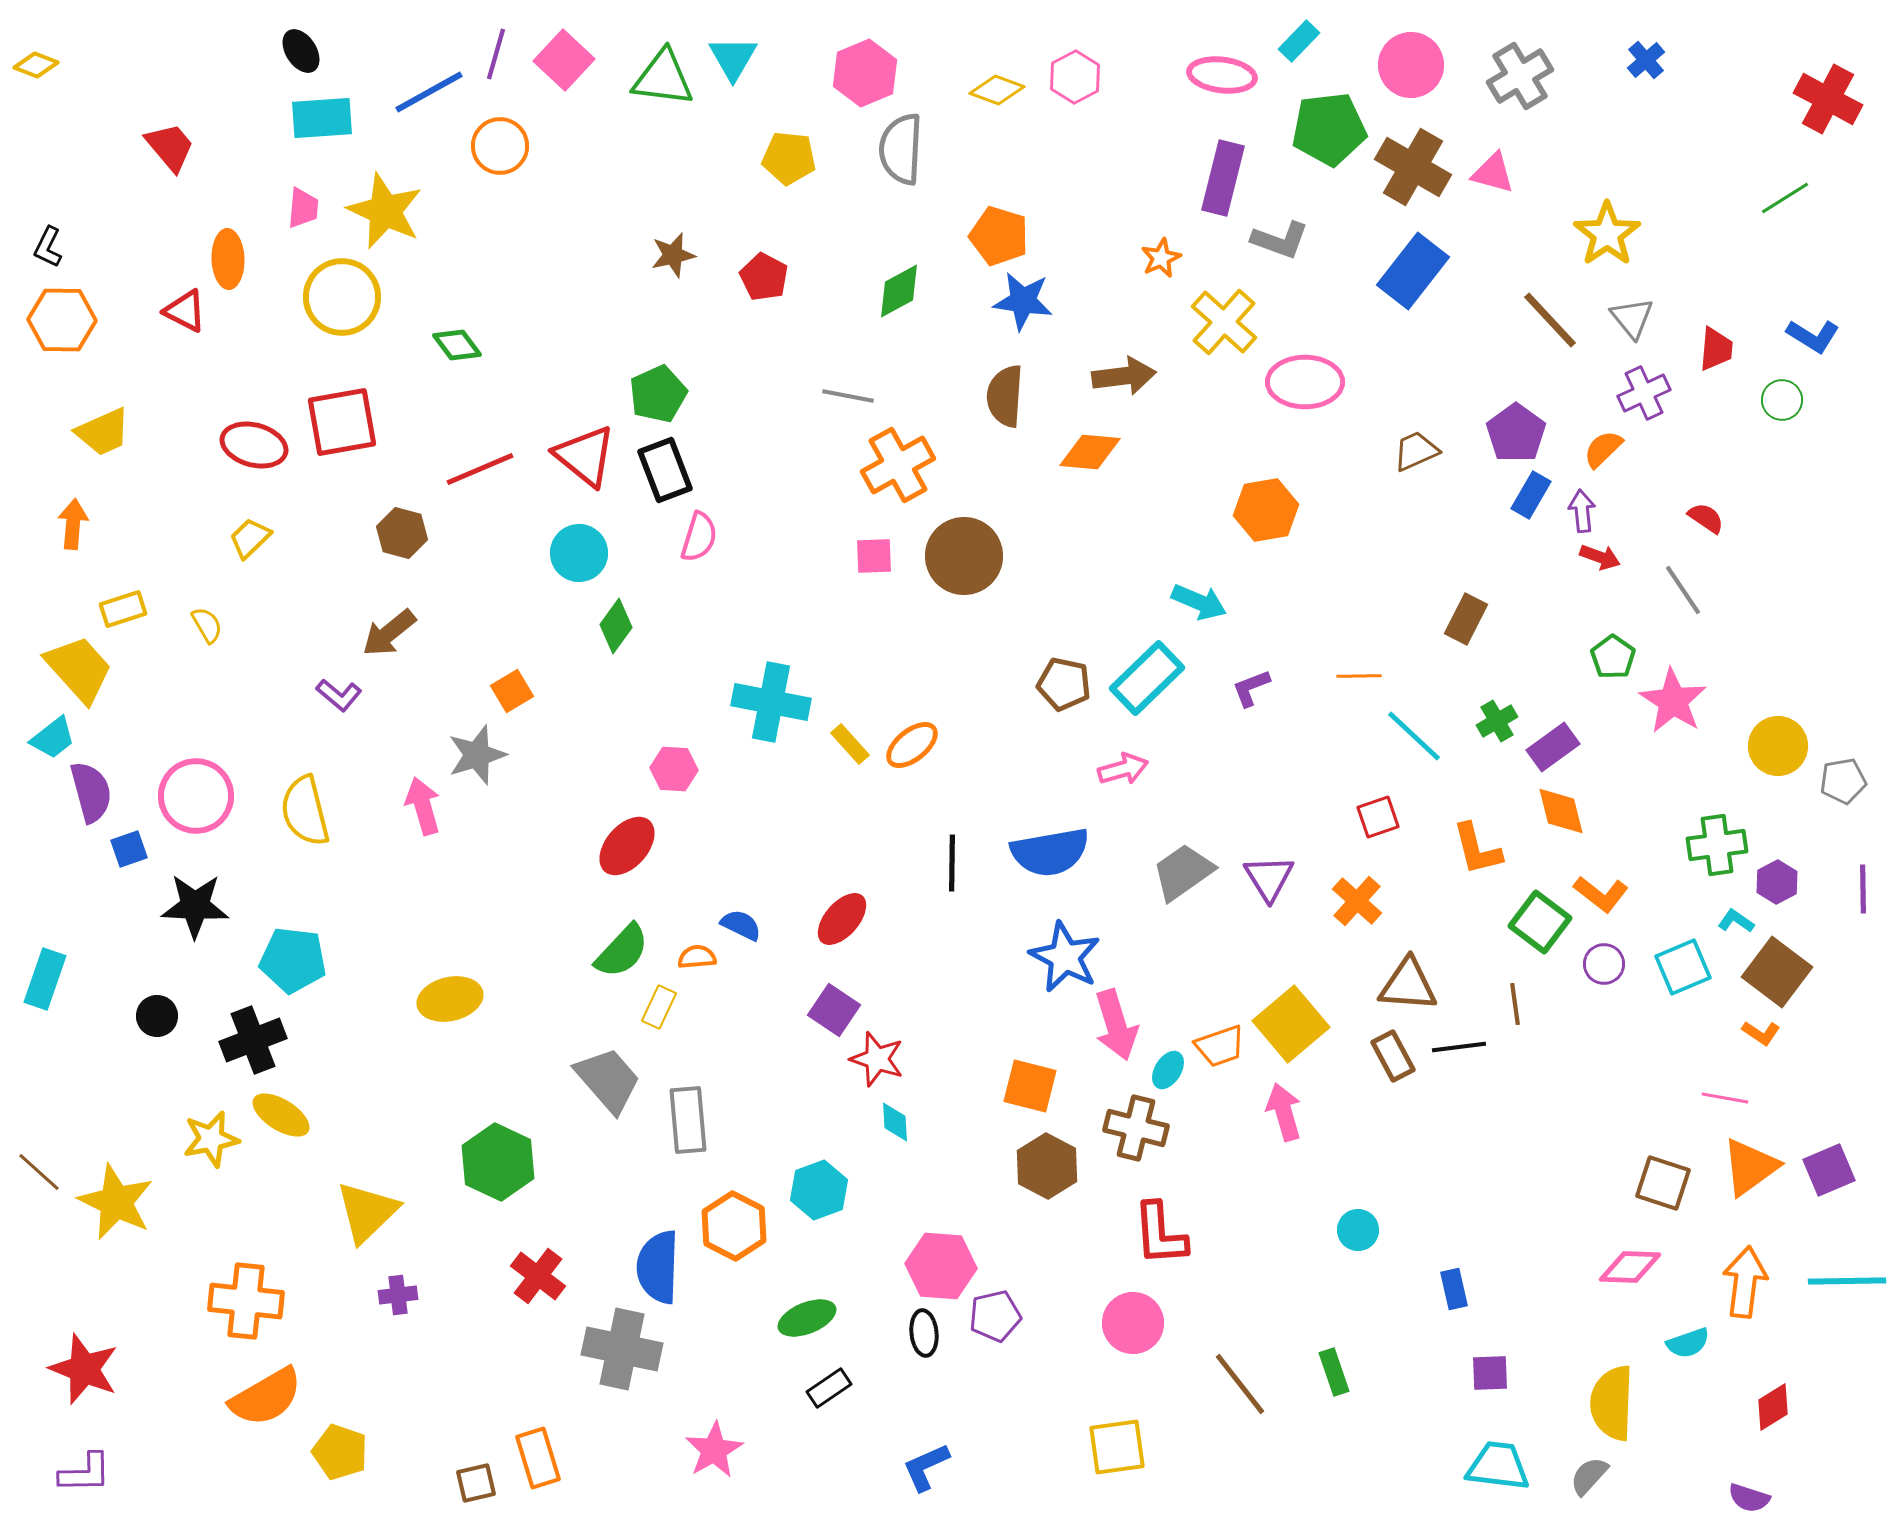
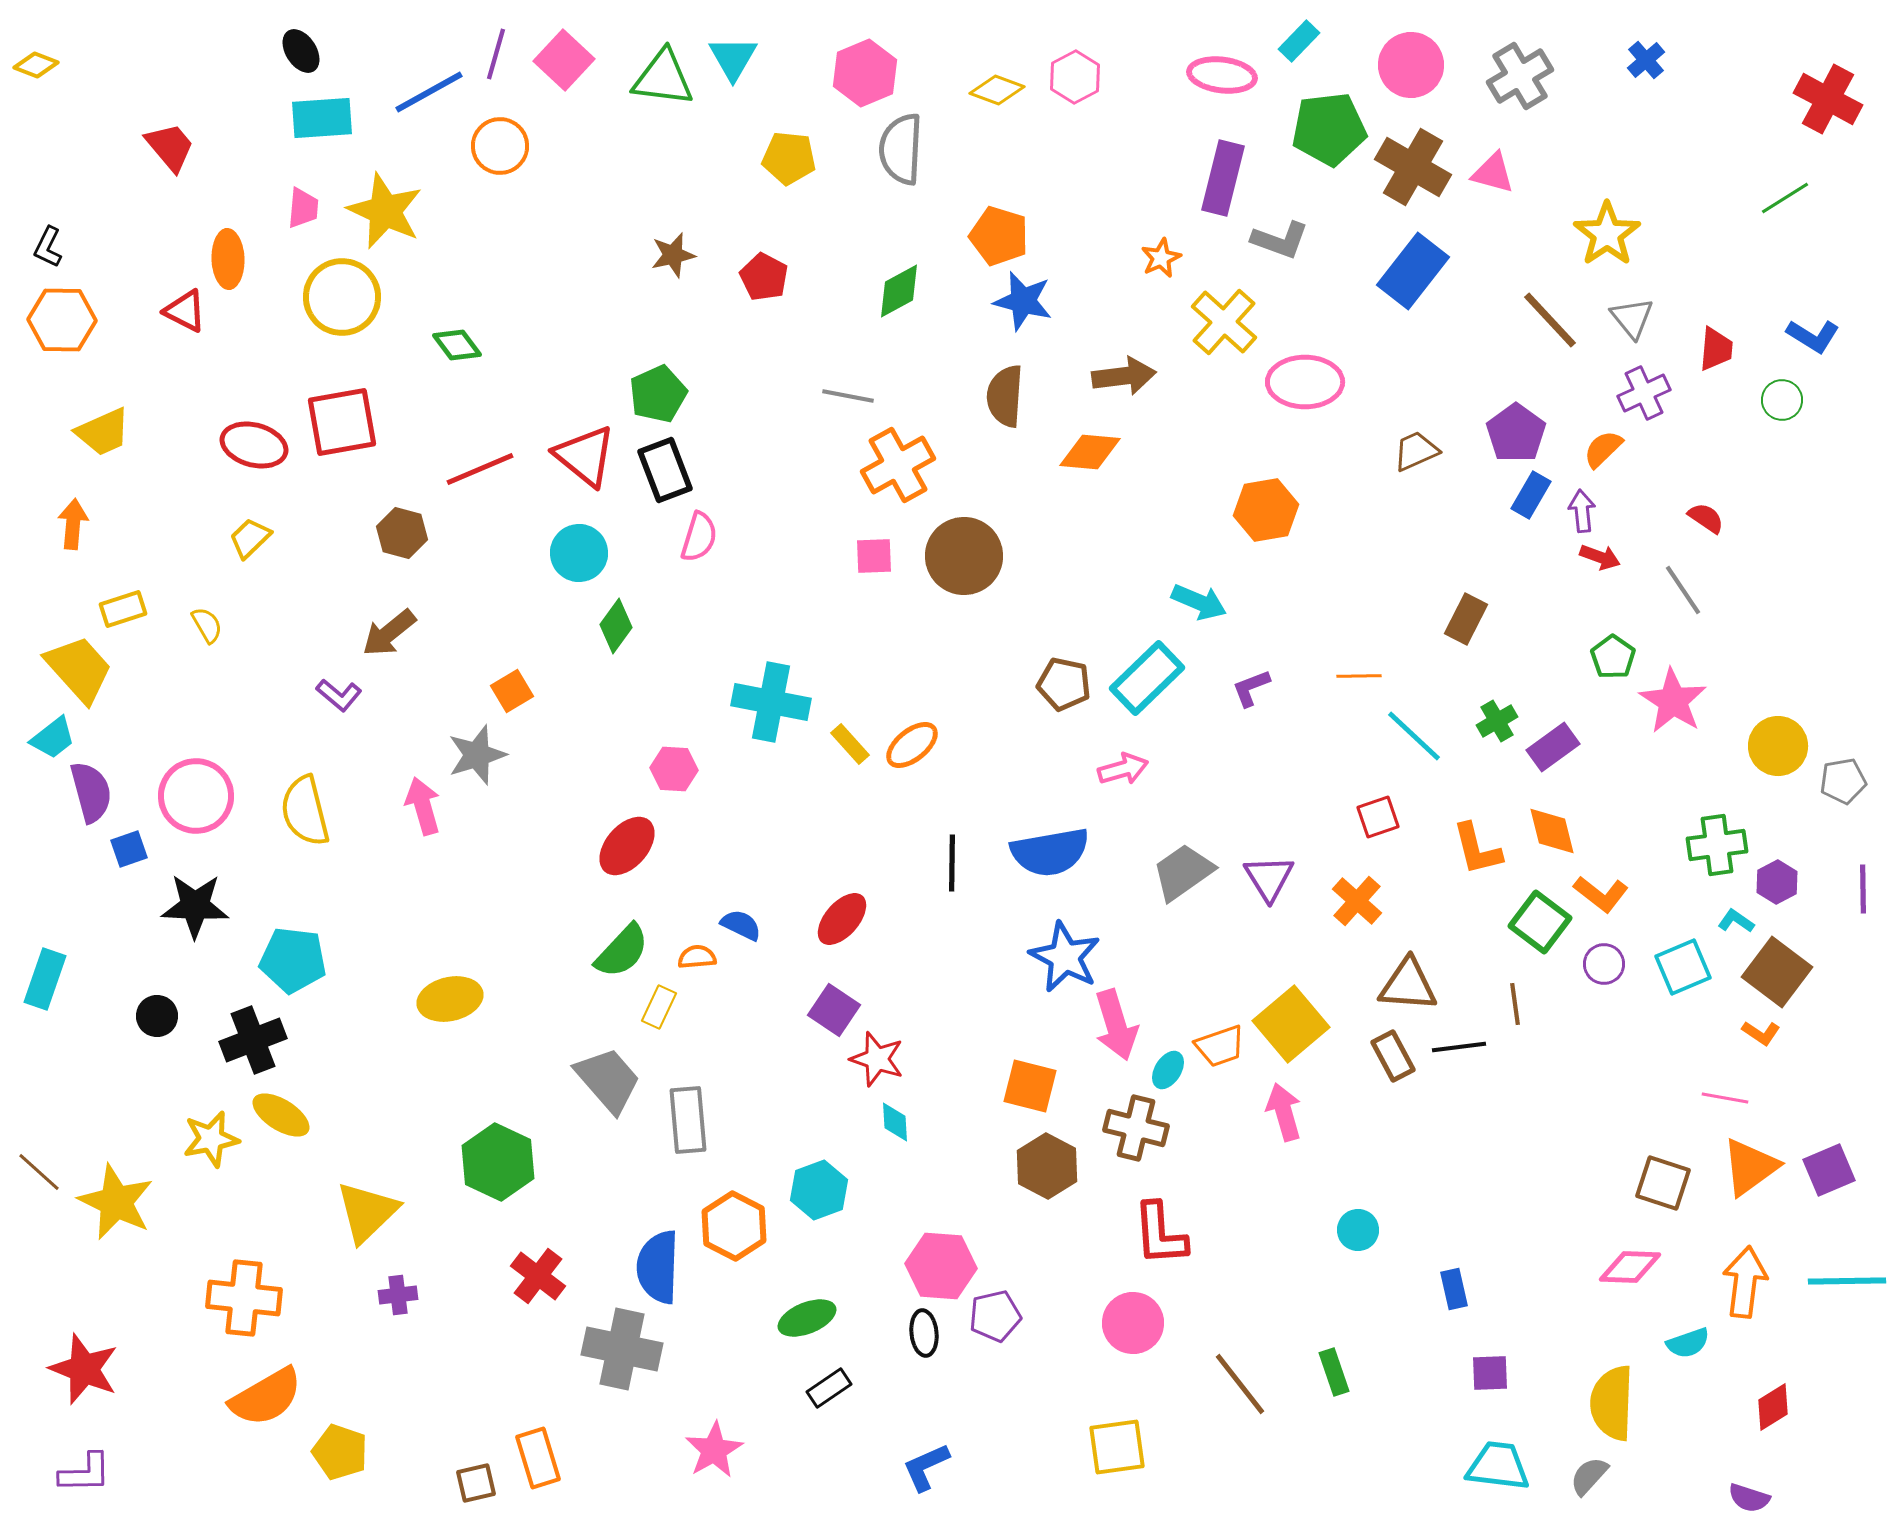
blue star at (1023, 301): rotated 6 degrees clockwise
orange diamond at (1561, 811): moved 9 px left, 20 px down
orange cross at (246, 1301): moved 2 px left, 3 px up
